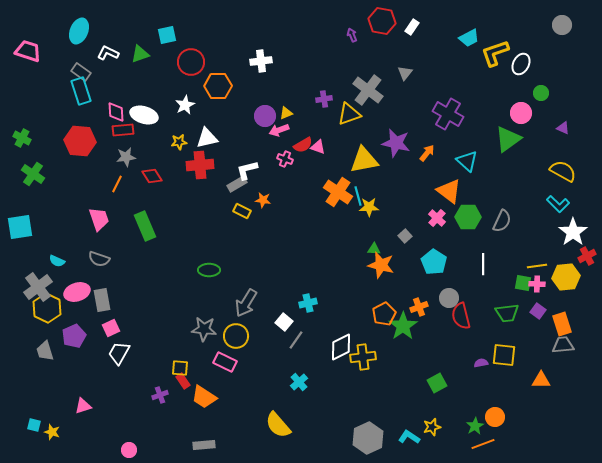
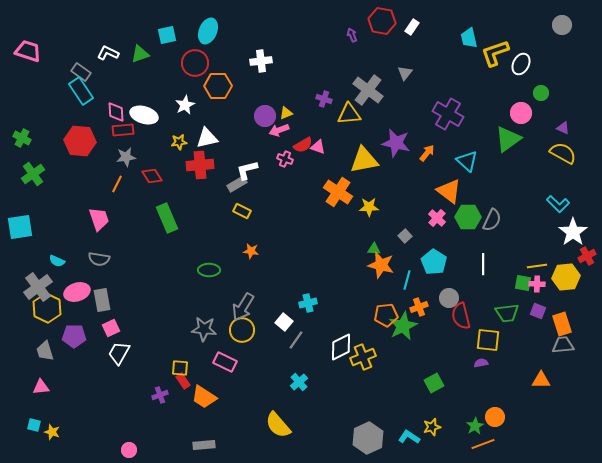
cyan ellipse at (79, 31): moved 129 px right
cyan trapezoid at (469, 38): rotated 105 degrees clockwise
red circle at (191, 62): moved 4 px right, 1 px down
cyan rectangle at (81, 91): rotated 16 degrees counterclockwise
purple cross at (324, 99): rotated 28 degrees clockwise
yellow triangle at (349, 114): rotated 15 degrees clockwise
yellow semicircle at (563, 171): moved 18 px up
green cross at (33, 174): rotated 20 degrees clockwise
cyan line at (358, 196): moved 49 px right, 84 px down; rotated 30 degrees clockwise
orange star at (263, 200): moved 12 px left, 51 px down
gray semicircle at (502, 221): moved 10 px left, 1 px up
green rectangle at (145, 226): moved 22 px right, 8 px up
gray semicircle at (99, 259): rotated 10 degrees counterclockwise
gray arrow at (246, 303): moved 3 px left, 4 px down
purple square at (538, 311): rotated 14 degrees counterclockwise
orange pentagon at (384, 314): moved 2 px right, 1 px down; rotated 20 degrees clockwise
green star at (403, 326): rotated 8 degrees clockwise
purple pentagon at (74, 336): rotated 25 degrees clockwise
yellow circle at (236, 336): moved 6 px right, 6 px up
yellow square at (504, 355): moved 16 px left, 15 px up
yellow cross at (363, 357): rotated 15 degrees counterclockwise
green square at (437, 383): moved 3 px left
pink triangle at (83, 406): moved 42 px left, 19 px up; rotated 12 degrees clockwise
